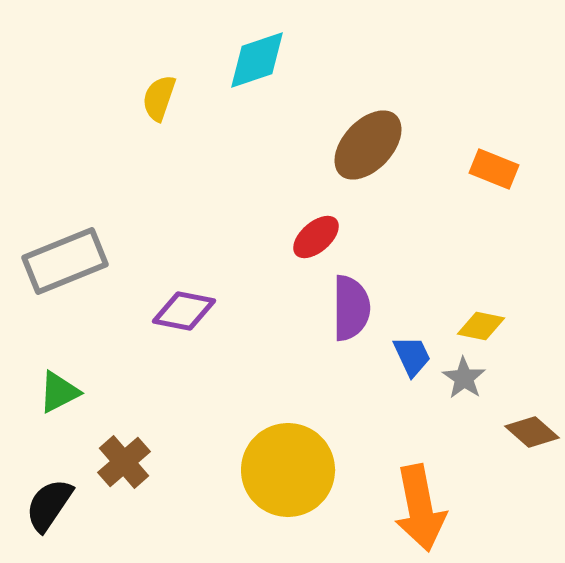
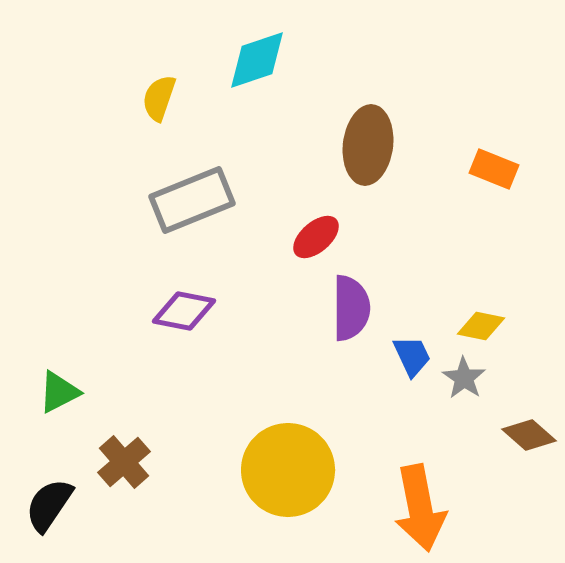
brown ellipse: rotated 36 degrees counterclockwise
gray rectangle: moved 127 px right, 61 px up
brown diamond: moved 3 px left, 3 px down
